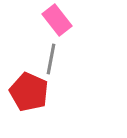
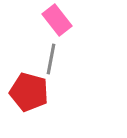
red pentagon: rotated 9 degrees counterclockwise
